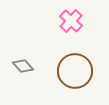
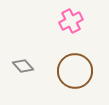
pink cross: rotated 20 degrees clockwise
